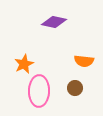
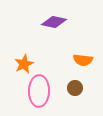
orange semicircle: moved 1 px left, 1 px up
